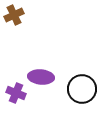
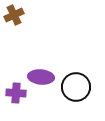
black circle: moved 6 px left, 2 px up
purple cross: rotated 18 degrees counterclockwise
